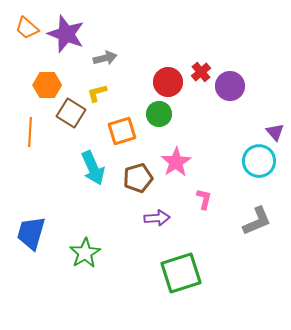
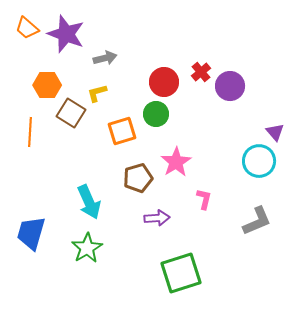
red circle: moved 4 px left
green circle: moved 3 px left
cyan arrow: moved 4 px left, 34 px down
green star: moved 2 px right, 5 px up
